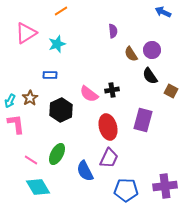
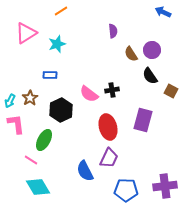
green ellipse: moved 13 px left, 14 px up
